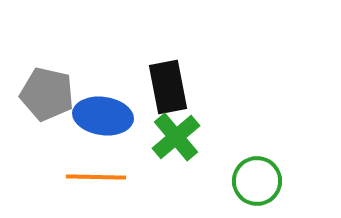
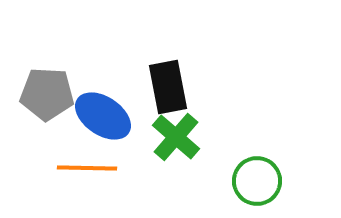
gray pentagon: rotated 10 degrees counterclockwise
blue ellipse: rotated 26 degrees clockwise
green cross: rotated 9 degrees counterclockwise
orange line: moved 9 px left, 9 px up
